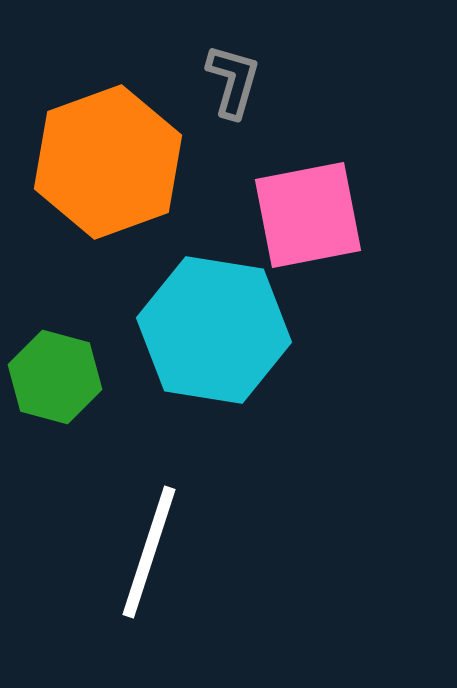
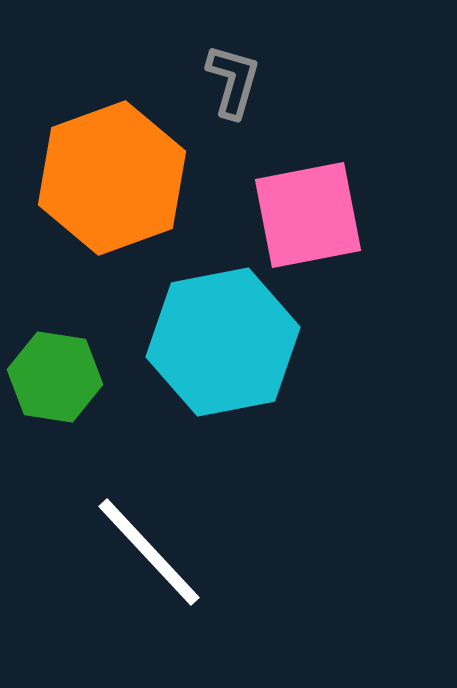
orange hexagon: moved 4 px right, 16 px down
cyan hexagon: moved 9 px right, 12 px down; rotated 20 degrees counterclockwise
green hexagon: rotated 6 degrees counterclockwise
white line: rotated 61 degrees counterclockwise
